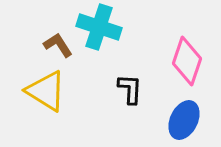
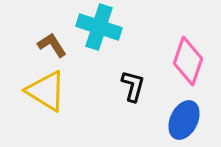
brown L-shape: moved 6 px left
pink diamond: moved 1 px right
black L-shape: moved 3 px right, 3 px up; rotated 12 degrees clockwise
